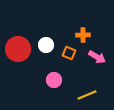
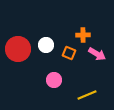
pink arrow: moved 3 px up
